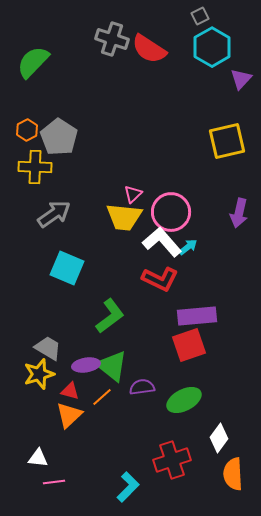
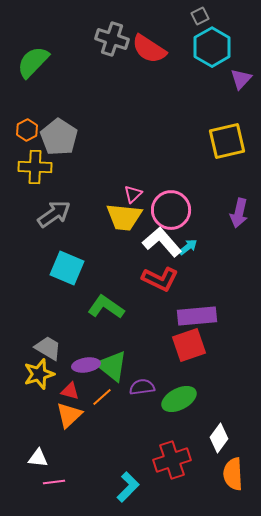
pink circle: moved 2 px up
green L-shape: moved 4 px left, 9 px up; rotated 108 degrees counterclockwise
green ellipse: moved 5 px left, 1 px up
